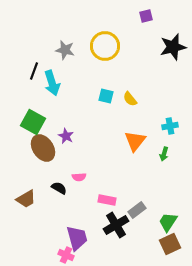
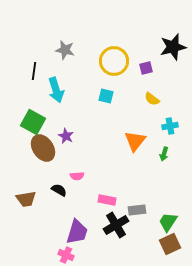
purple square: moved 52 px down
yellow circle: moved 9 px right, 15 px down
black line: rotated 12 degrees counterclockwise
cyan arrow: moved 4 px right, 7 px down
yellow semicircle: moved 22 px right; rotated 14 degrees counterclockwise
pink semicircle: moved 2 px left, 1 px up
black semicircle: moved 2 px down
brown trapezoid: rotated 20 degrees clockwise
gray rectangle: rotated 30 degrees clockwise
purple trapezoid: moved 6 px up; rotated 32 degrees clockwise
